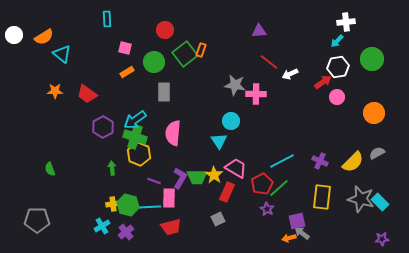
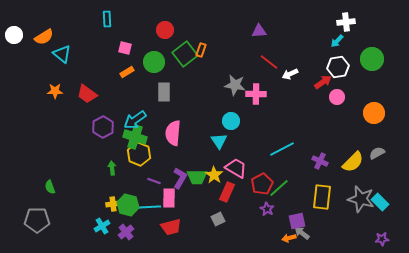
cyan line at (282, 161): moved 12 px up
green semicircle at (50, 169): moved 18 px down
